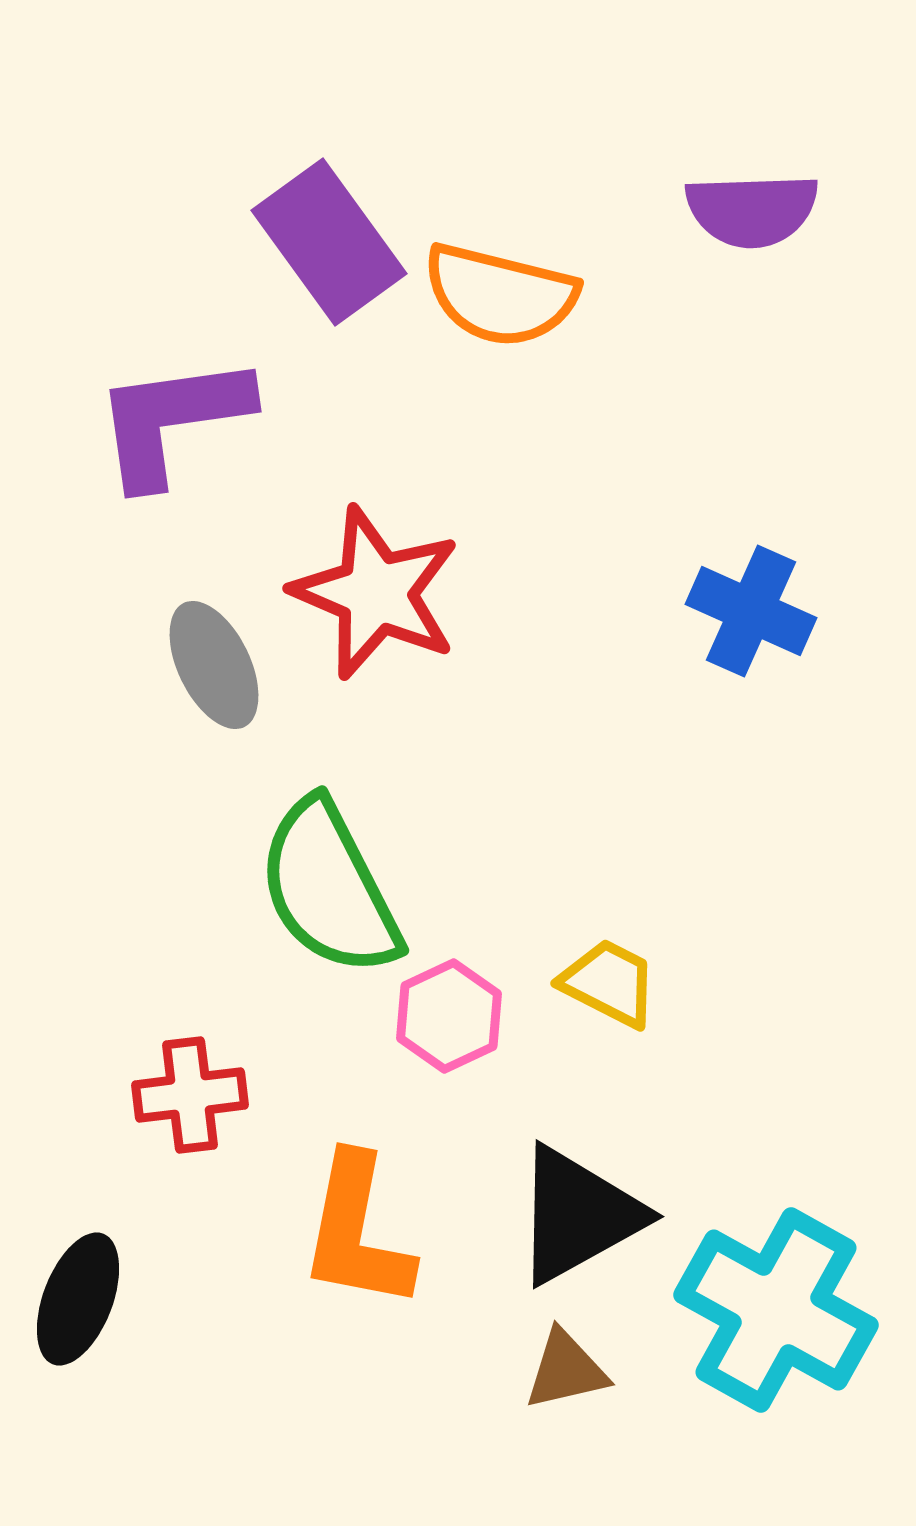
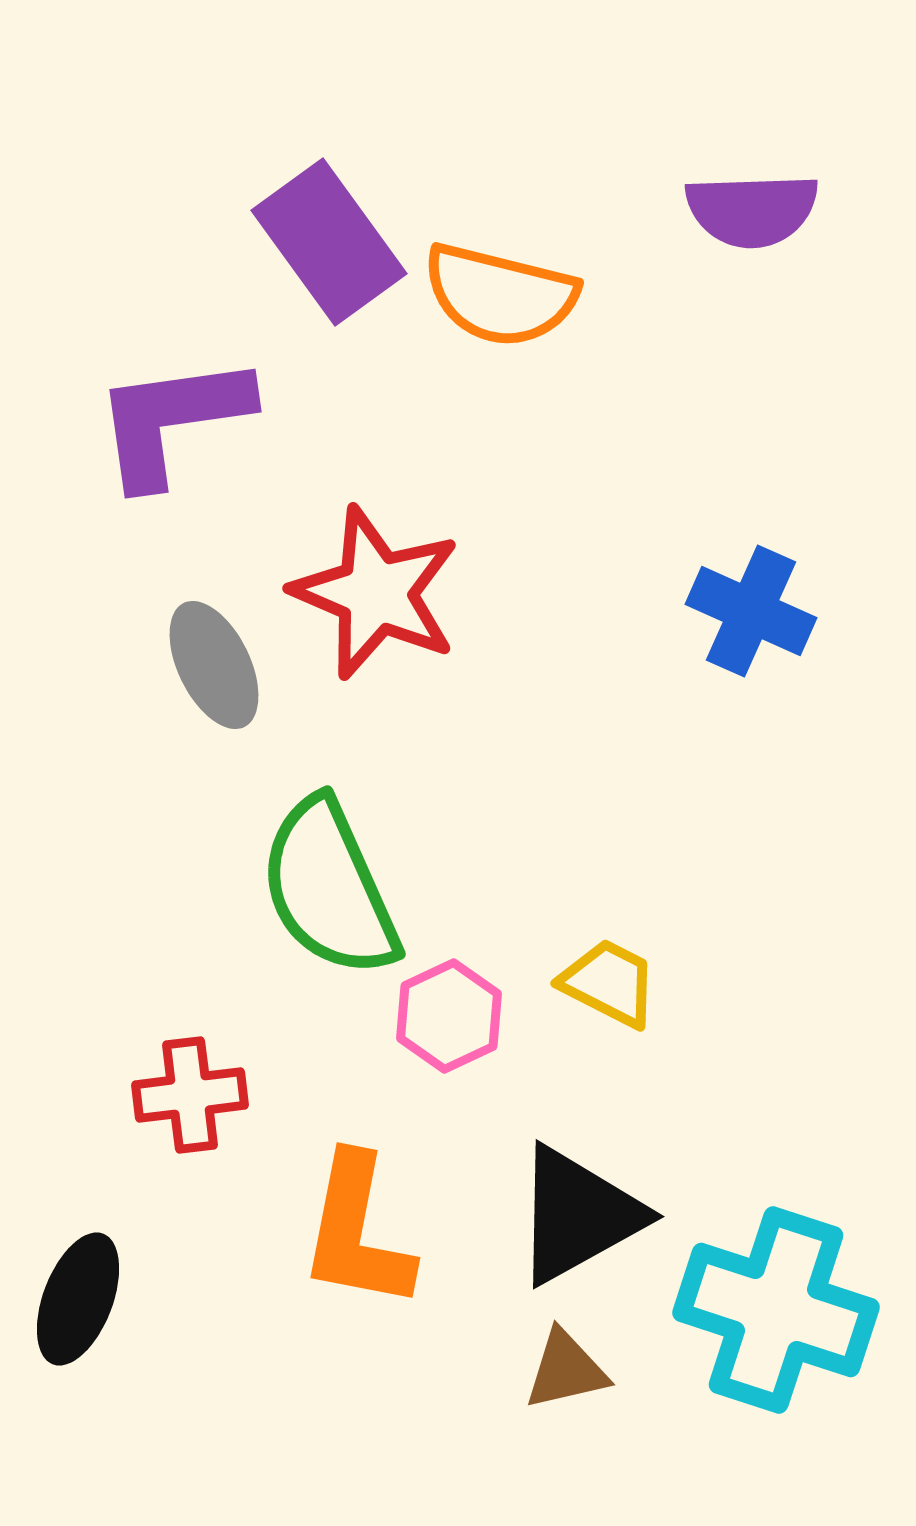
green semicircle: rotated 3 degrees clockwise
cyan cross: rotated 11 degrees counterclockwise
